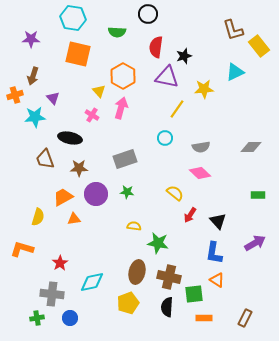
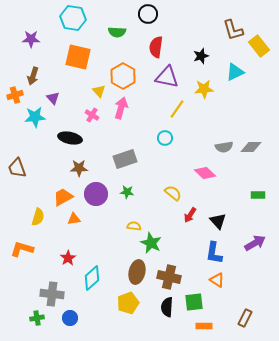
orange square at (78, 54): moved 3 px down
black star at (184, 56): moved 17 px right
gray semicircle at (201, 147): moved 23 px right
brown trapezoid at (45, 159): moved 28 px left, 9 px down
pink diamond at (200, 173): moved 5 px right
yellow semicircle at (175, 193): moved 2 px left
green star at (158, 243): moved 7 px left; rotated 15 degrees clockwise
red star at (60, 263): moved 8 px right, 5 px up
cyan diamond at (92, 282): moved 4 px up; rotated 30 degrees counterclockwise
green square at (194, 294): moved 8 px down
orange rectangle at (204, 318): moved 8 px down
